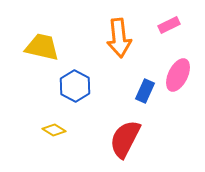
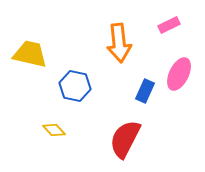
orange arrow: moved 5 px down
yellow trapezoid: moved 12 px left, 7 px down
pink ellipse: moved 1 px right, 1 px up
blue hexagon: rotated 16 degrees counterclockwise
yellow diamond: rotated 15 degrees clockwise
